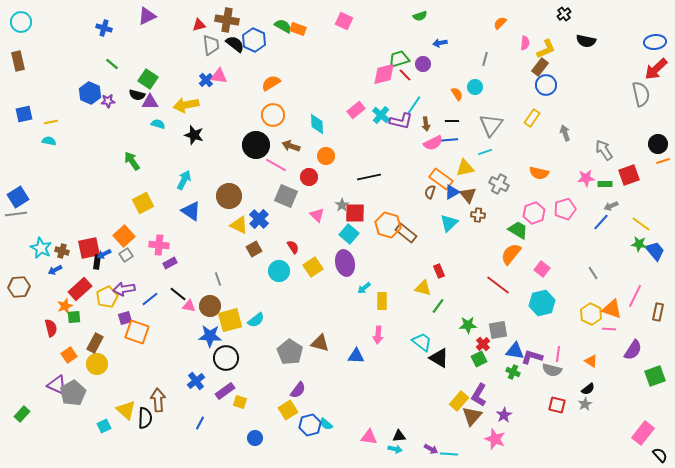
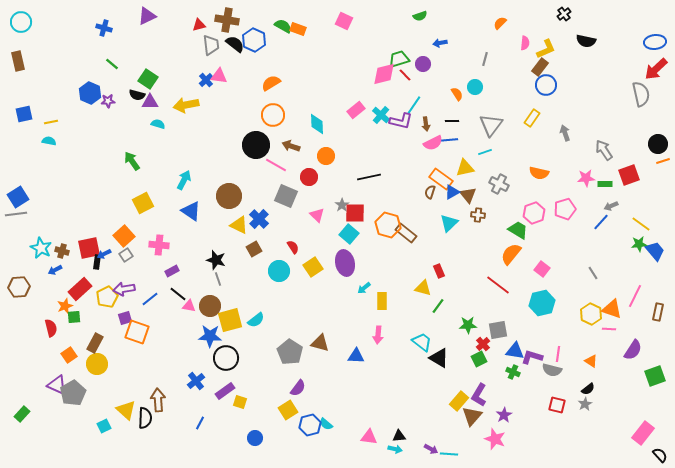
black star at (194, 135): moved 22 px right, 125 px down
green star at (639, 244): rotated 14 degrees counterclockwise
purple rectangle at (170, 263): moved 2 px right, 8 px down
purple semicircle at (298, 390): moved 2 px up
